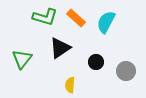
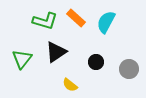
green L-shape: moved 4 px down
black triangle: moved 4 px left, 4 px down
gray circle: moved 3 px right, 2 px up
yellow semicircle: rotated 56 degrees counterclockwise
